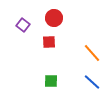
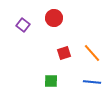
red square: moved 15 px right, 11 px down; rotated 16 degrees counterclockwise
blue line: rotated 36 degrees counterclockwise
